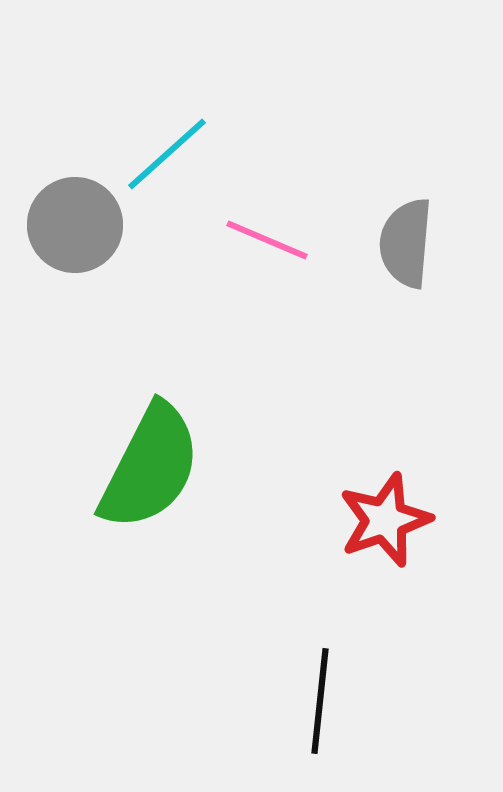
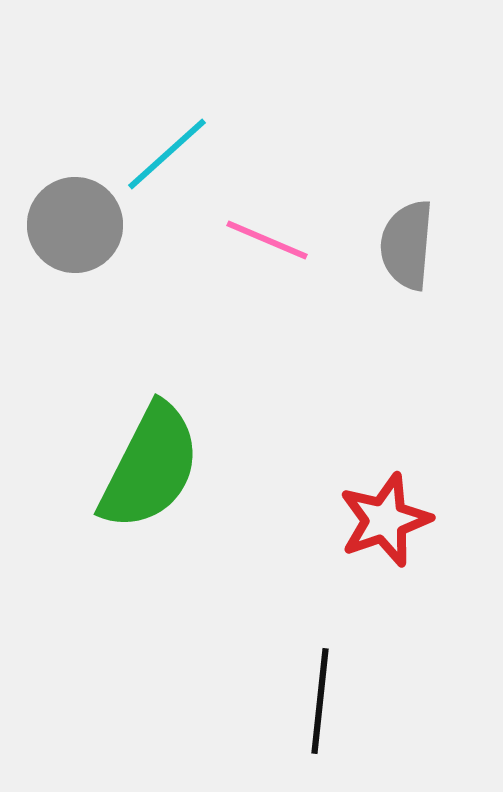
gray semicircle: moved 1 px right, 2 px down
